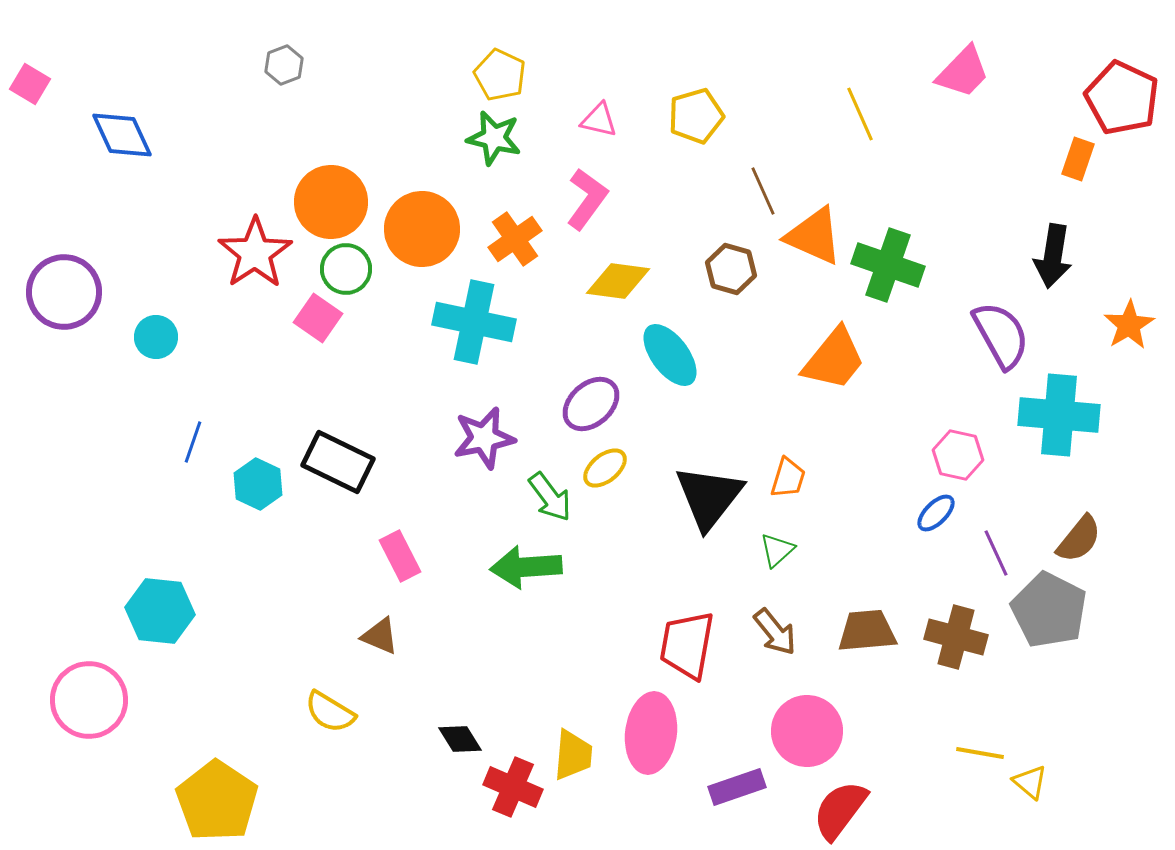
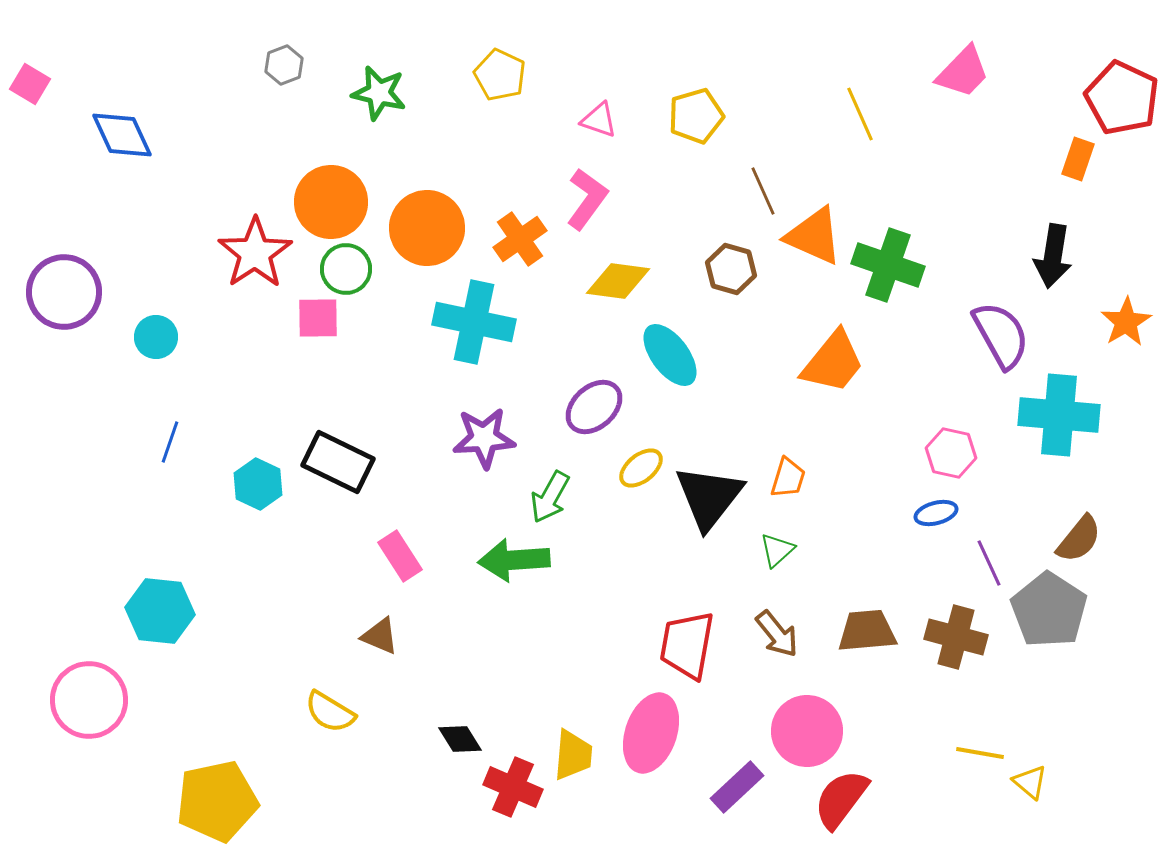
pink triangle at (599, 120): rotated 6 degrees clockwise
green star at (494, 138): moved 115 px left, 45 px up
orange circle at (422, 229): moved 5 px right, 1 px up
orange cross at (515, 239): moved 5 px right
pink square at (318, 318): rotated 36 degrees counterclockwise
orange star at (1129, 325): moved 3 px left, 3 px up
orange trapezoid at (834, 359): moved 1 px left, 3 px down
purple ellipse at (591, 404): moved 3 px right, 3 px down
purple star at (484, 438): rotated 8 degrees clockwise
blue line at (193, 442): moved 23 px left
pink hexagon at (958, 455): moved 7 px left, 2 px up
yellow ellipse at (605, 468): moved 36 px right
green arrow at (550, 497): rotated 66 degrees clockwise
blue ellipse at (936, 513): rotated 30 degrees clockwise
purple line at (996, 553): moved 7 px left, 10 px down
pink rectangle at (400, 556): rotated 6 degrees counterclockwise
green arrow at (526, 567): moved 12 px left, 7 px up
gray pentagon at (1049, 610): rotated 6 degrees clockwise
brown arrow at (775, 632): moved 2 px right, 2 px down
pink ellipse at (651, 733): rotated 12 degrees clockwise
purple rectangle at (737, 787): rotated 24 degrees counterclockwise
yellow pentagon at (217, 801): rotated 26 degrees clockwise
red semicircle at (840, 810): moved 1 px right, 11 px up
